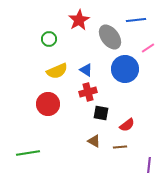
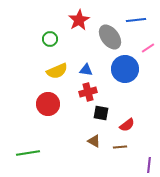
green circle: moved 1 px right
blue triangle: rotated 24 degrees counterclockwise
